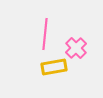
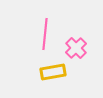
yellow rectangle: moved 1 px left, 5 px down
